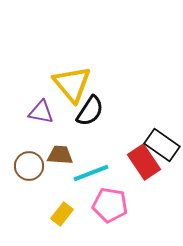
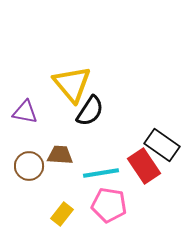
purple triangle: moved 16 px left
red rectangle: moved 4 px down
cyan line: moved 10 px right; rotated 12 degrees clockwise
pink pentagon: moved 1 px left
